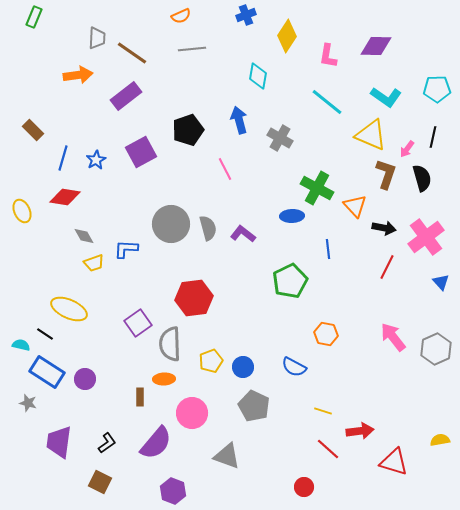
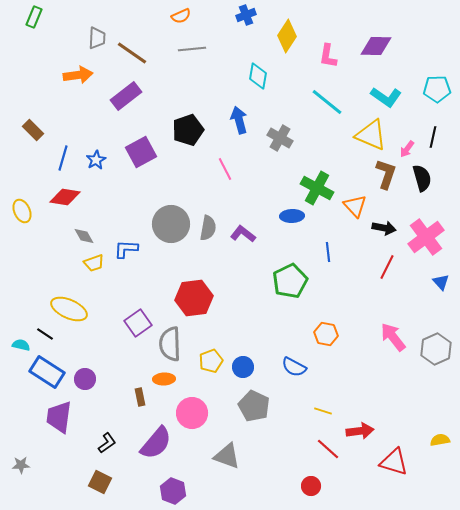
gray semicircle at (208, 228): rotated 25 degrees clockwise
blue line at (328, 249): moved 3 px down
brown rectangle at (140, 397): rotated 12 degrees counterclockwise
gray star at (28, 403): moved 7 px left, 62 px down; rotated 18 degrees counterclockwise
purple trapezoid at (59, 442): moved 25 px up
red circle at (304, 487): moved 7 px right, 1 px up
